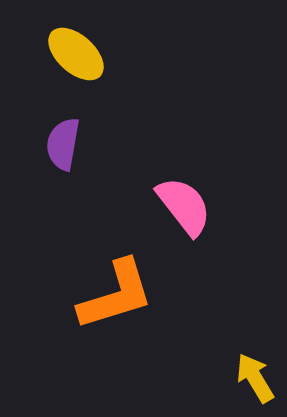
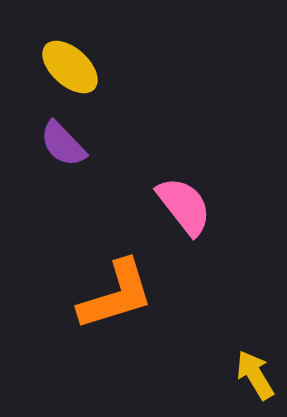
yellow ellipse: moved 6 px left, 13 px down
purple semicircle: rotated 54 degrees counterclockwise
yellow arrow: moved 3 px up
